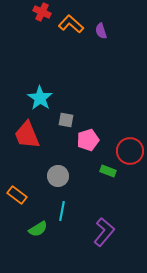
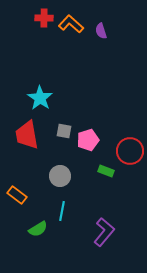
red cross: moved 2 px right, 6 px down; rotated 24 degrees counterclockwise
gray square: moved 2 px left, 11 px down
red trapezoid: rotated 12 degrees clockwise
green rectangle: moved 2 px left
gray circle: moved 2 px right
